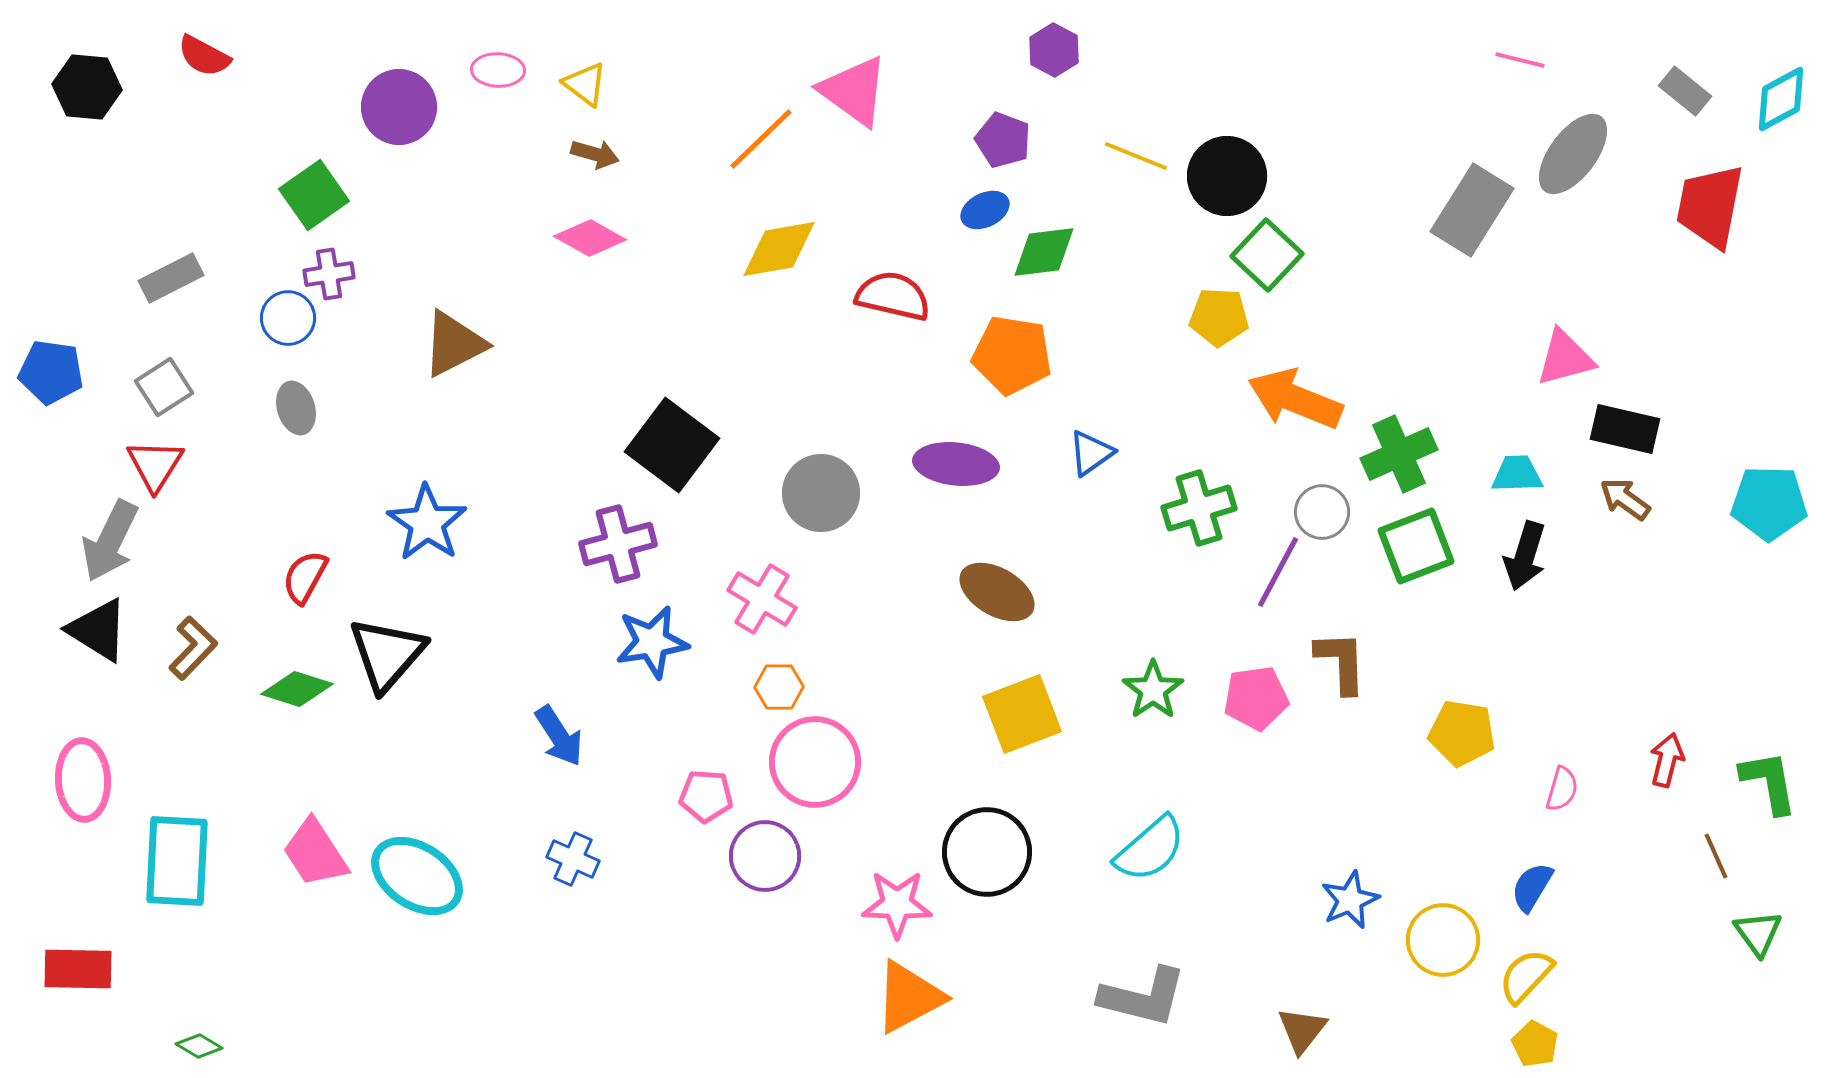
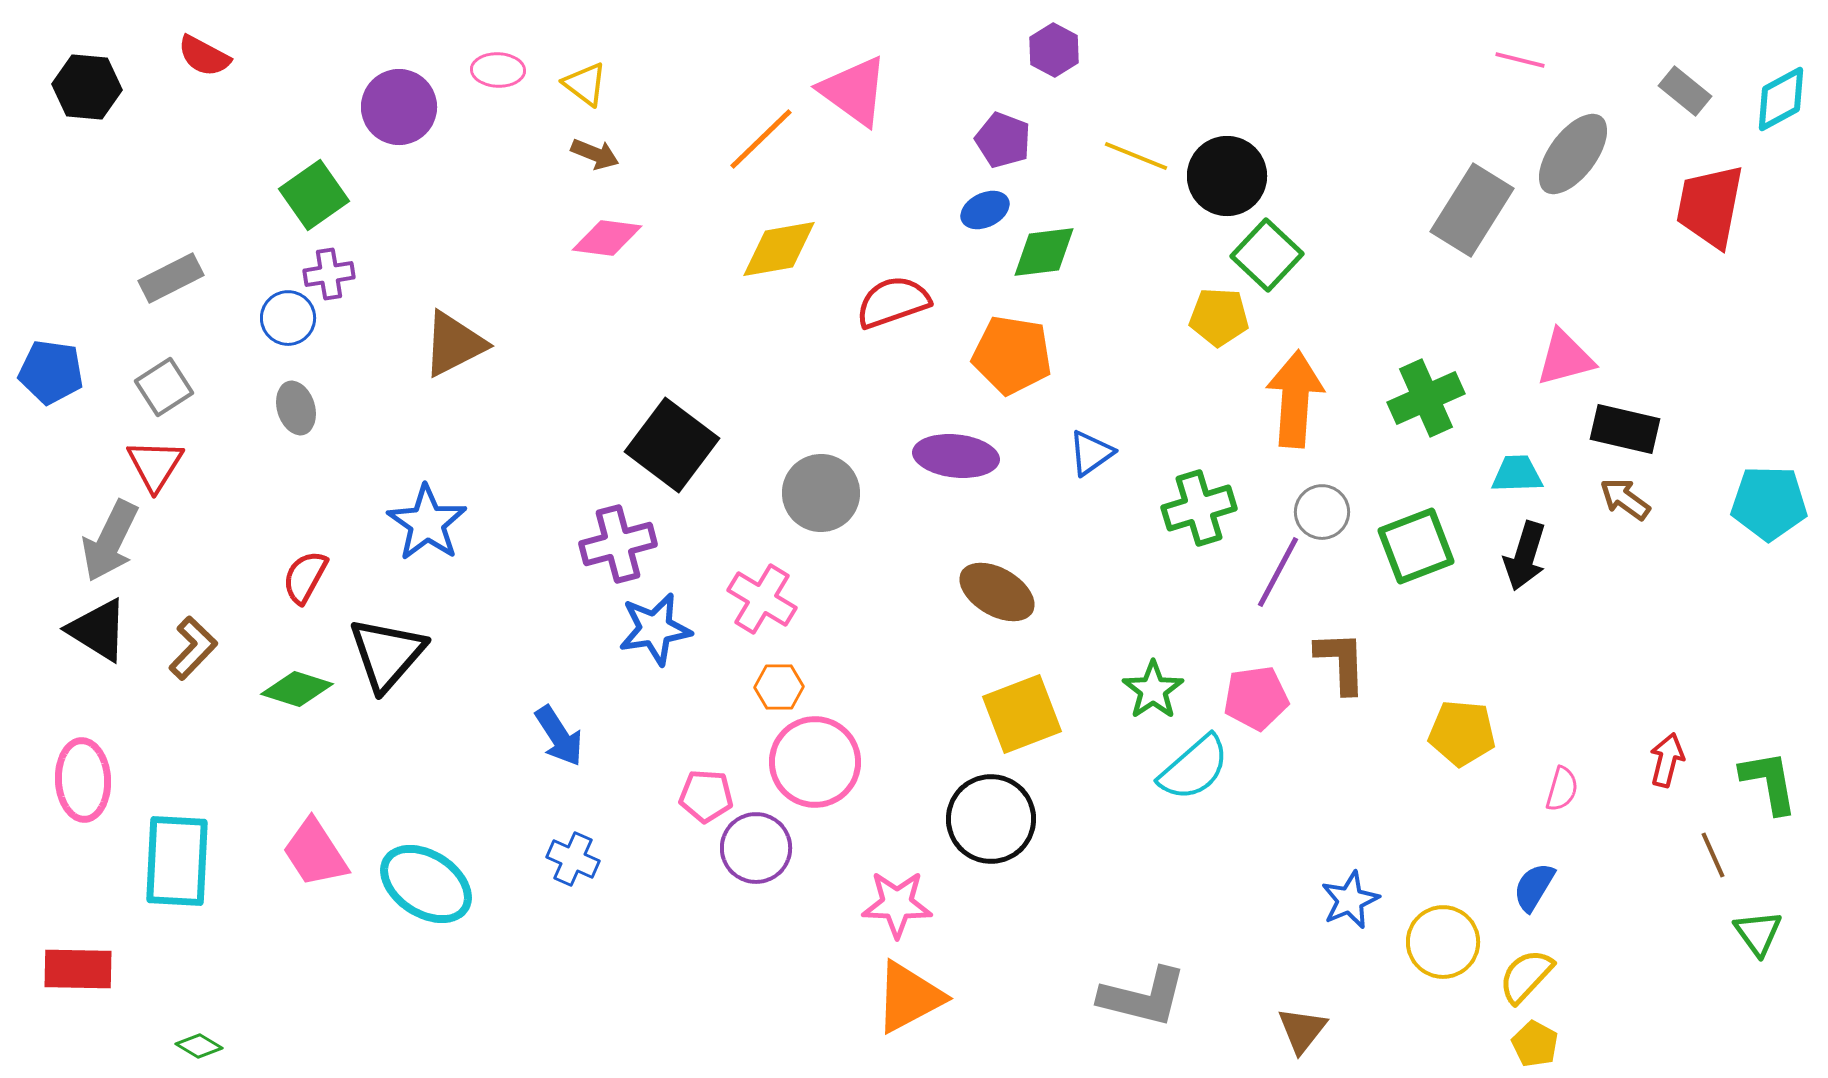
brown arrow at (595, 154): rotated 6 degrees clockwise
pink diamond at (590, 238): moved 17 px right; rotated 22 degrees counterclockwise
red semicircle at (893, 296): moved 6 px down; rotated 32 degrees counterclockwise
orange arrow at (1295, 399): rotated 72 degrees clockwise
green cross at (1399, 454): moved 27 px right, 56 px up
purple ellipse at (956, 464): moved 8 px up
blue star at (652, 642): moved 3 px right, 13 px up
yellow pentagon at (1462, 733): rotated 4 degrees counterclockwise
cyan semicircle at (1150, 849): moved 44 px right, 81 px up
black circle at (987, 852): moved 4 px right, 33 px up
purple circle at (765, 856): moved 9 px left, 8 px up
brown line at (1716, 856): moved 3 px left, 1 px up
cyan ellipse at (417, 876): moved 9 px right, 8 px down
blue semicircle at (1532, 887): moved 2 px right
yellow circle at (1443, 940): moved 2 px down
